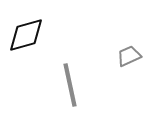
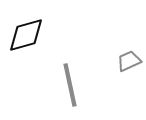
gray trapezoid: moved 5 px down
